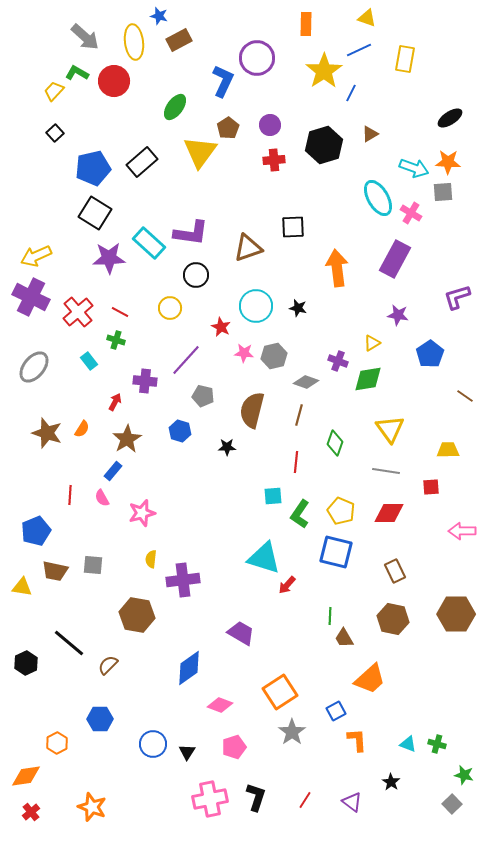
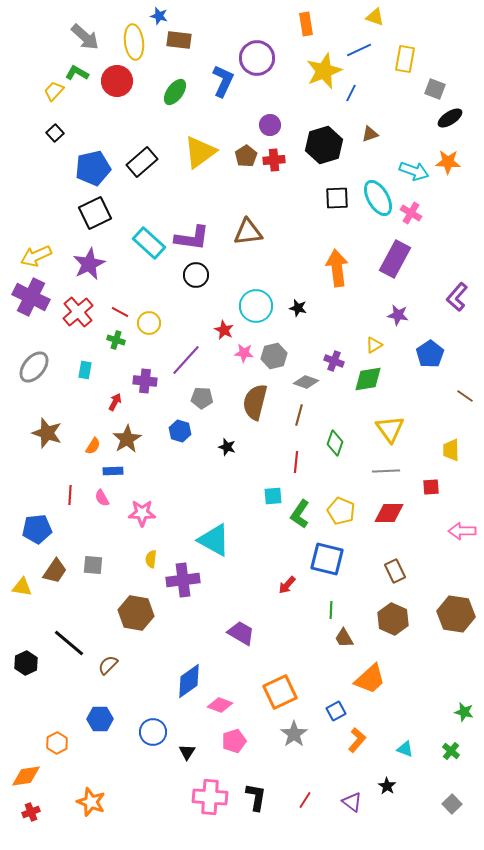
yellow triangle at (367, 18): moved 8 px right, 1 px up
orange rectangle at (306, 24): rotated 10 degrees counterclockwise
brown rectangle at (179, 40): rotated 35 degrees clockwise
yellow star at (324, 71): rotated 12 degrees clockwise
red circle at (114, 81): moved 3 px right
green ellipse at (175, 107): moved 15 px up
brown pentagon at (228, 128): moved 18 px right, 28 px down
brown triangle at (370, 134): rotated 12 degrees clockwise
yellow triangle at (200, 152): rotated 18 degrees clockwise
cyan arrow at (414, 168): moved 3 px down
gray square at (443, 192): moved 8 px left, 103 px up; rotated 25 degrees clockwise
black square at (95, 213): rotated 32 degrees clockwise
black square at (293, 227): moved 44 px right, 29 px up
purple L-shape at (191, 233): moved 1 px right, 5 px down
brown triangle at (248, 248): moved 16 px up; rotated 12 degrees clockwise
purple star at (109, 258): moved 20 px left, 6 px down; rotated 24 degrees counterclockwise
purple L-shape at (457, 297): rotated 32 degrees counterclockwise
yellow circle at (170, 308): moved 21 px left, 15 px down
red star at (221, 327): moved 3 px right, 3 px down
yellow triangle at (372, 343): moved 2 px right, 2 px down
cyan rectangle at (89, 361): moved 4 px left, 9 px down; rotated 48 degrees clockwise
purple cross at (338, 361): moved 4 px left
gray pentagon at (203, 396): moved 1 px left, 2 px down; rotated 10 degrees counterclockwise
brown semicircle at (252, 410): moved 3 px right, 8 px up
orange semicircle at (82, 429): moved 11 px right, 17 px down
black star at (227, 447): rotated 18 degrees clockwise
yellow trapezoid at (448, 450): moved 3 px right; rotated 90 degrees counterclockwise
blue rectangle at (113, 471): rotated 48 degrees clockwise
gray line at (386, 471): rotated 12 degrees counterclockwise
pink star at (142, 513): rotated 16 degrees clockwise
blue pentagon at (36, 531): moved 1 px right, 2 px up; rotated 16 degrees clockwise
blue square at (336, 552): moved 9 px left, 7 px down
cyan triangle at (264, 558): moved 50 px left, 18 px up; rotated 12 degrees clockwise
brown trapezoid at (55, 571): rotated 68 degrees counterclockwise
brown hexagon at (456, 614): rotated 9 degrees clockwise
brown hexagon at (137, 615): moved 1 px left, 2 px up
green line at (330, 616): moved 1 px right, 6 px up
brown hexagon at (393, 619): rotated 12 degrees clockwise
blue diamond at (189, 668): moved 13 px down
orange square at (280, 692): rotated 8 degrees clockwise
gray star at (292, 732): moved 2 px right, 2 px down
orange L-shape at (357, 740): rotated 45 degrees clockwise
blue circle at (153, 744): moved 12 px up
cyan triangle at (408, 744): moved 3 px left, 5 px down
green cross at (437, 744): moved 14 px right, 7 px down; rotated 24 degrees clockwise
pink pentagon at (234, 747): moved 6 px up
green star at (464, 775): moved 63 px up
black star at (391, 782): moved 4 px left, 4 px down
black L-shape at (256, 797): rotated 8 degrees counterclockwise
pink cross at (210, 799): moved 2 px up; rotated 16 degrees clockwise
orange star at (92, 807): moved 1 px left, 5 px up
red cross at (31, 812): rotated 18 degrees clockwise
